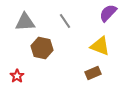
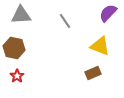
gray triangle: moved 4 px left, 7 px up
brown hexagon: moved 28 px left
